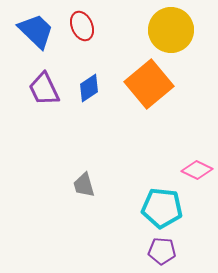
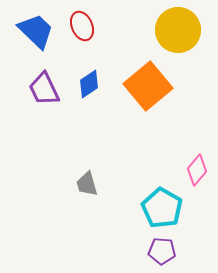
yellow circle: moved 7 px right
orange square: moved 1 px left, 2 px down
blue diamond: moved 4 px up
pink diamond: rotated 76 degrees counterclockwise
gray trapezoid: moved 3 px right, 1 px up
cyan pentagon: rotated 24 degrees clockwise
